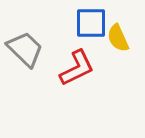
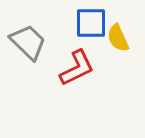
gray trapezoid: moved 3 px right, 7 px up
